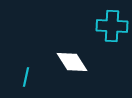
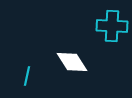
cyan line: moved 1 px right, 1 px up
